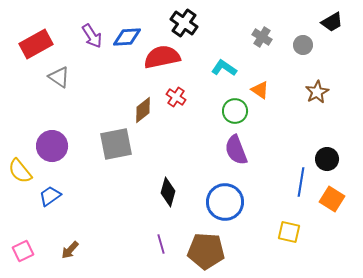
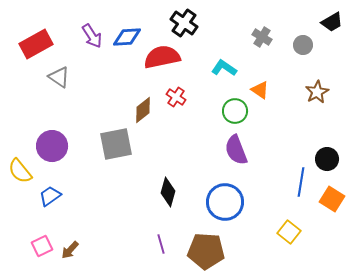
yellow square: rotated 25 degrees clockwise
pink square: moved 19 px right, 5 px up
